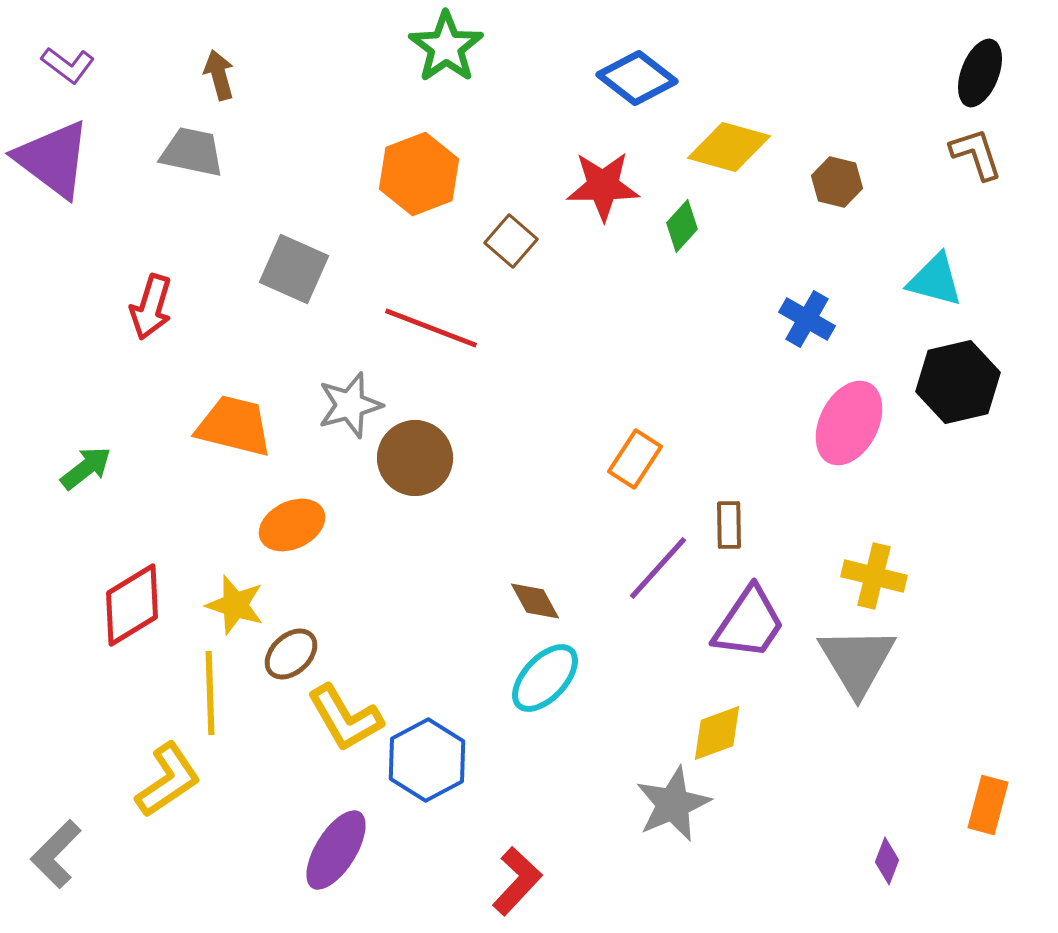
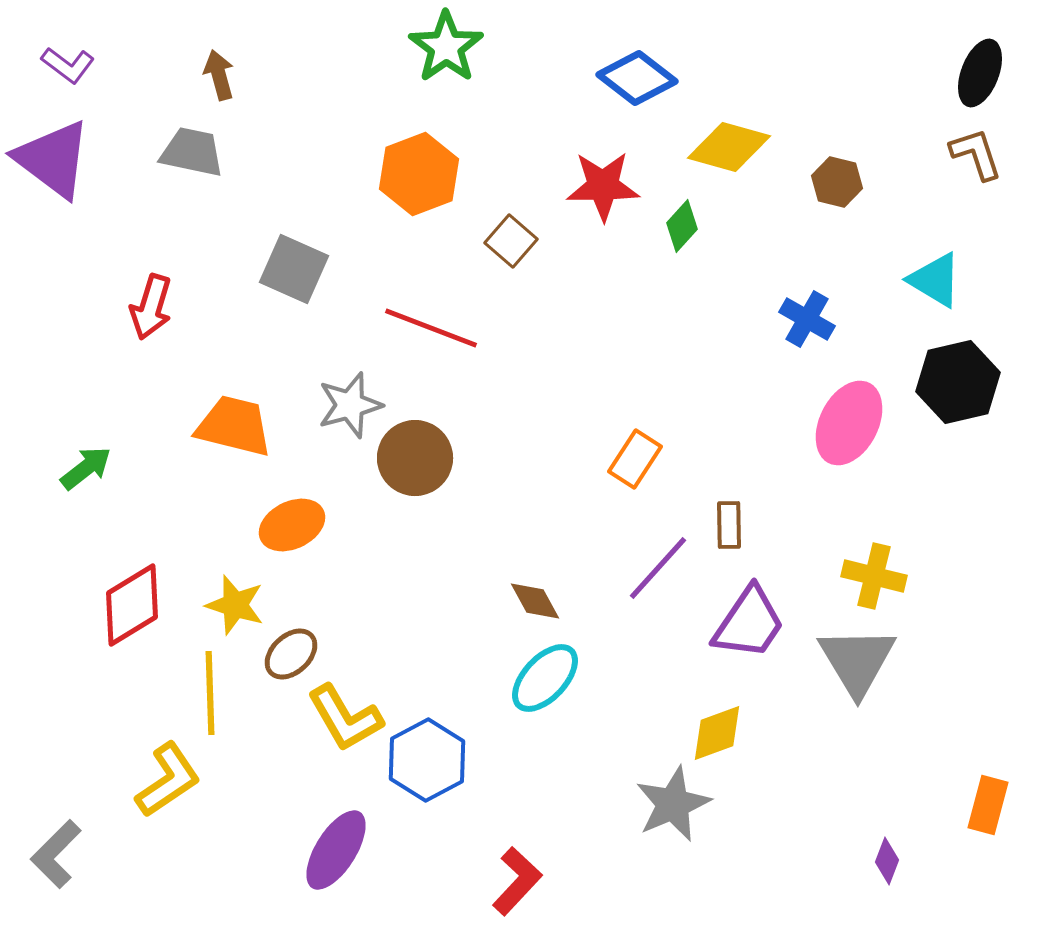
cyan triangle at (935, 280): rotated 16 degrees clockwise
